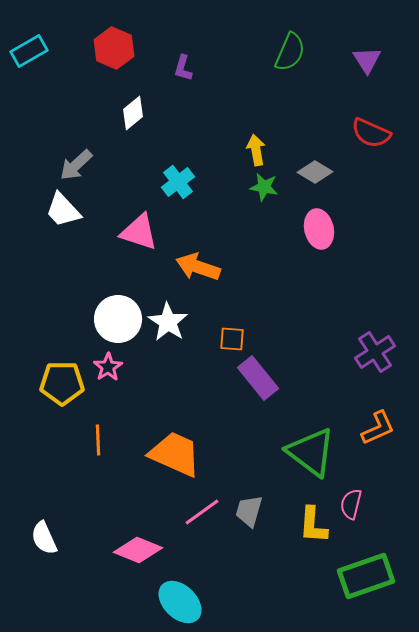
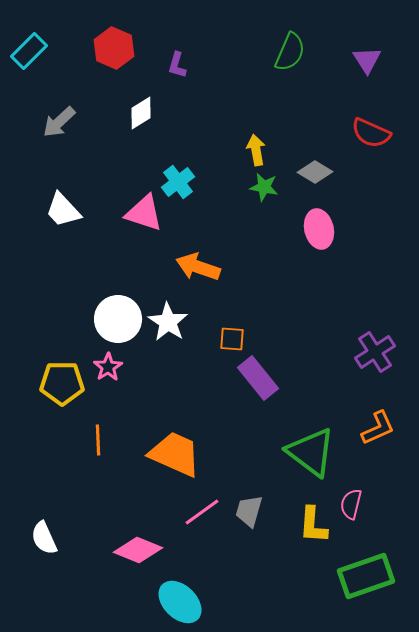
cyan rectangle: rotated 15 degrees counterclockwise
purple L-shape: moved 6 px left, 3 px up
white diamond: moved 8 px right; rotated 8 degrees clockwise
gray arrow: moved 17 px left, 43 px up
pink triangle: moved 5 px right, 19 px up
